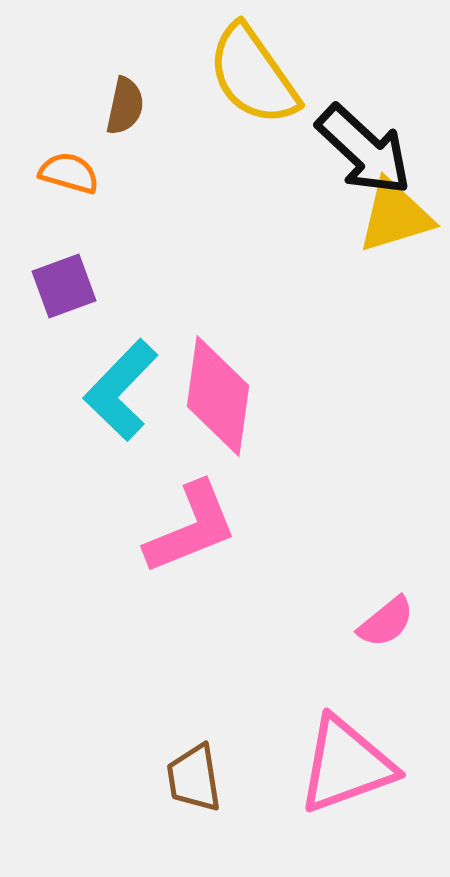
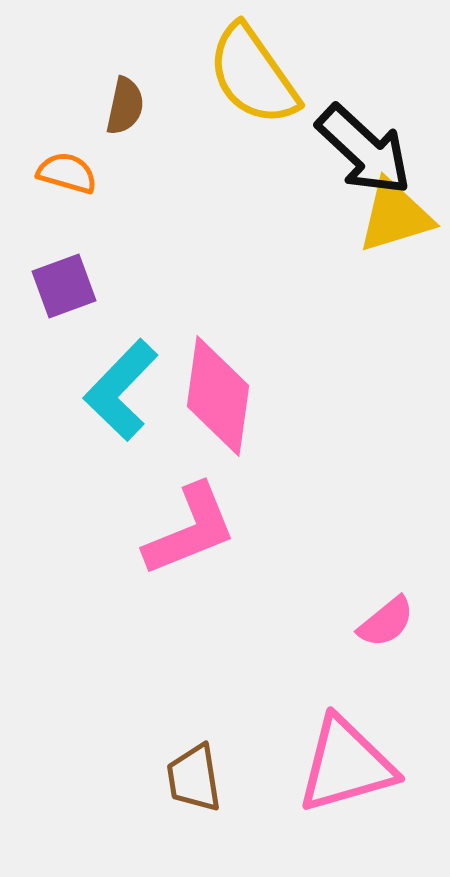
orange semicircle: moved 2 px left
pink L-shape: moved 1 px left, 2 px down
pink triangle: rotated 4 degrees clockwise
